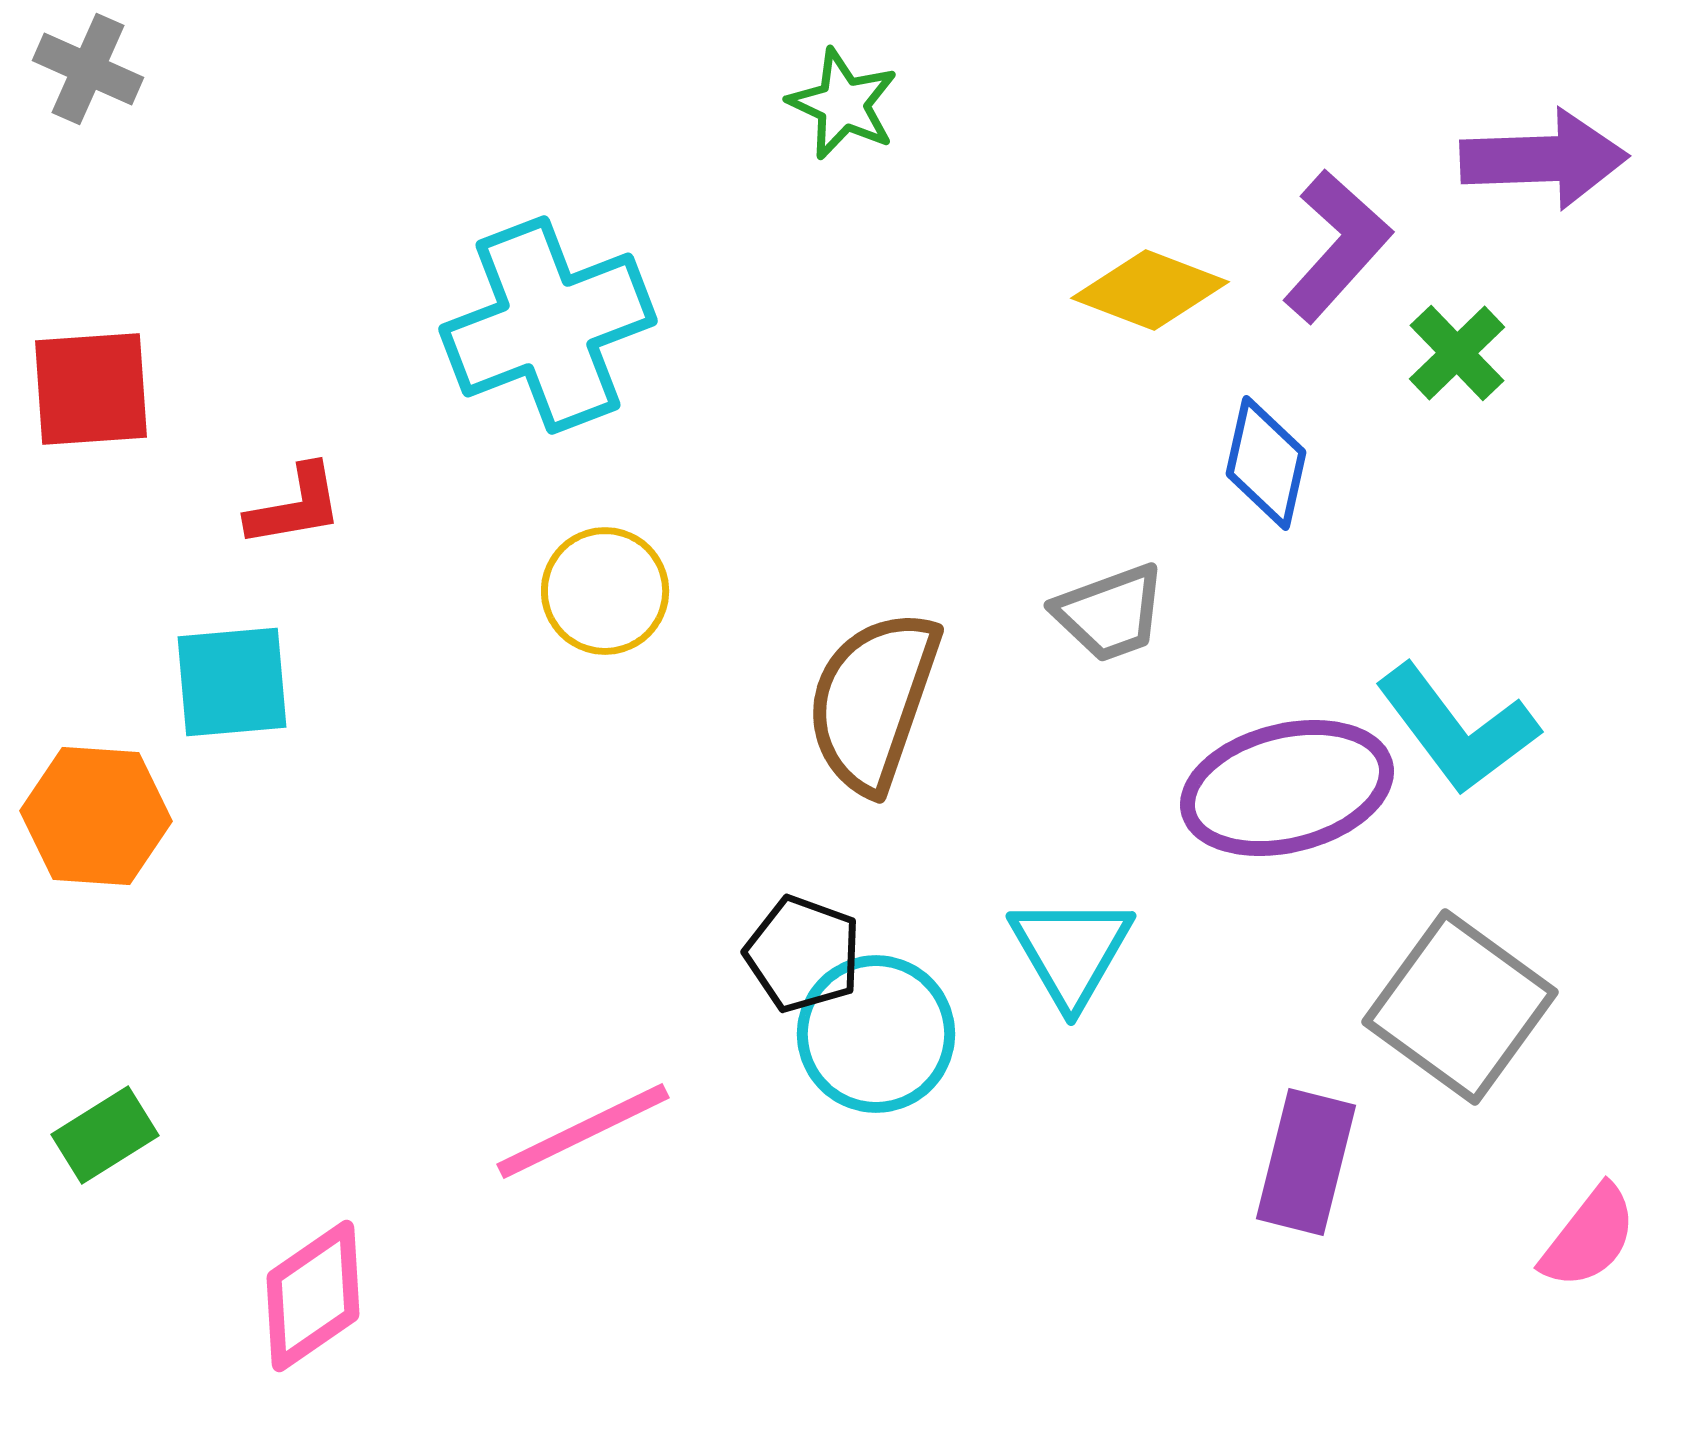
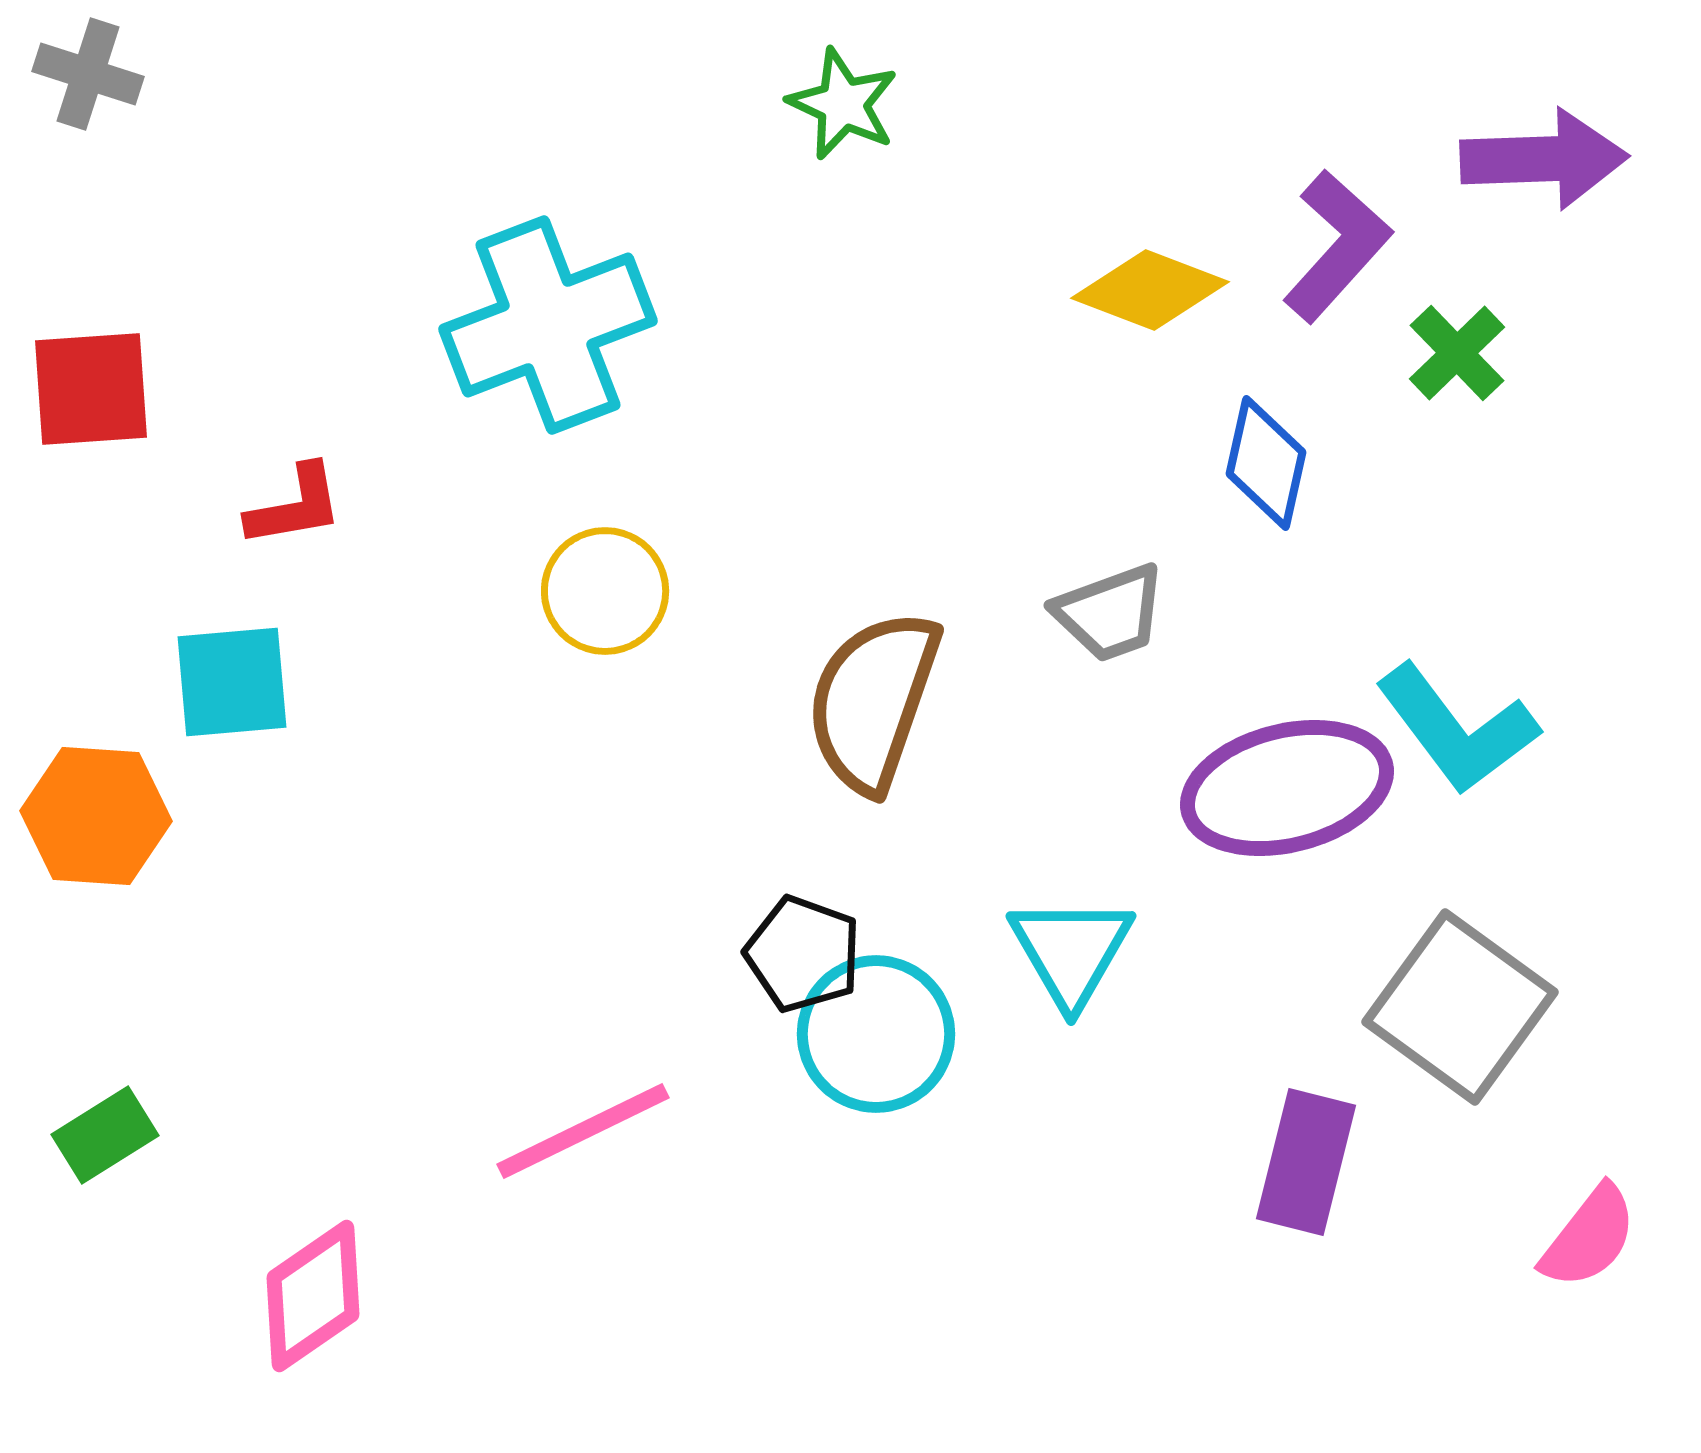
gray cross: moved 5 px down; rotated 6 degrees counterclockwise
